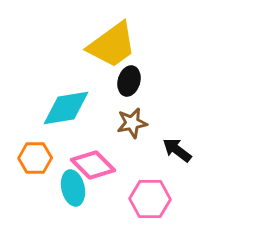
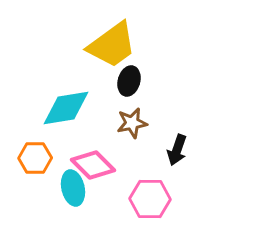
black arrow: rotated 108 degrees counterclockwise
